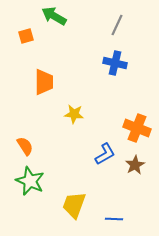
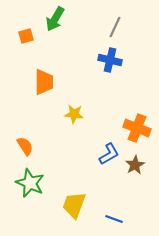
green arrow: moved 1 px right, 3 px down; rotated 90 degrees counterclockwise
gray line: moved 2 px left, 2 px down
blue cross: moved 5 px left, 3 px up
blue L-shape: moved 4 px right
green star: moved 2 px down
blue line: rotated 18 degrees clockwise
